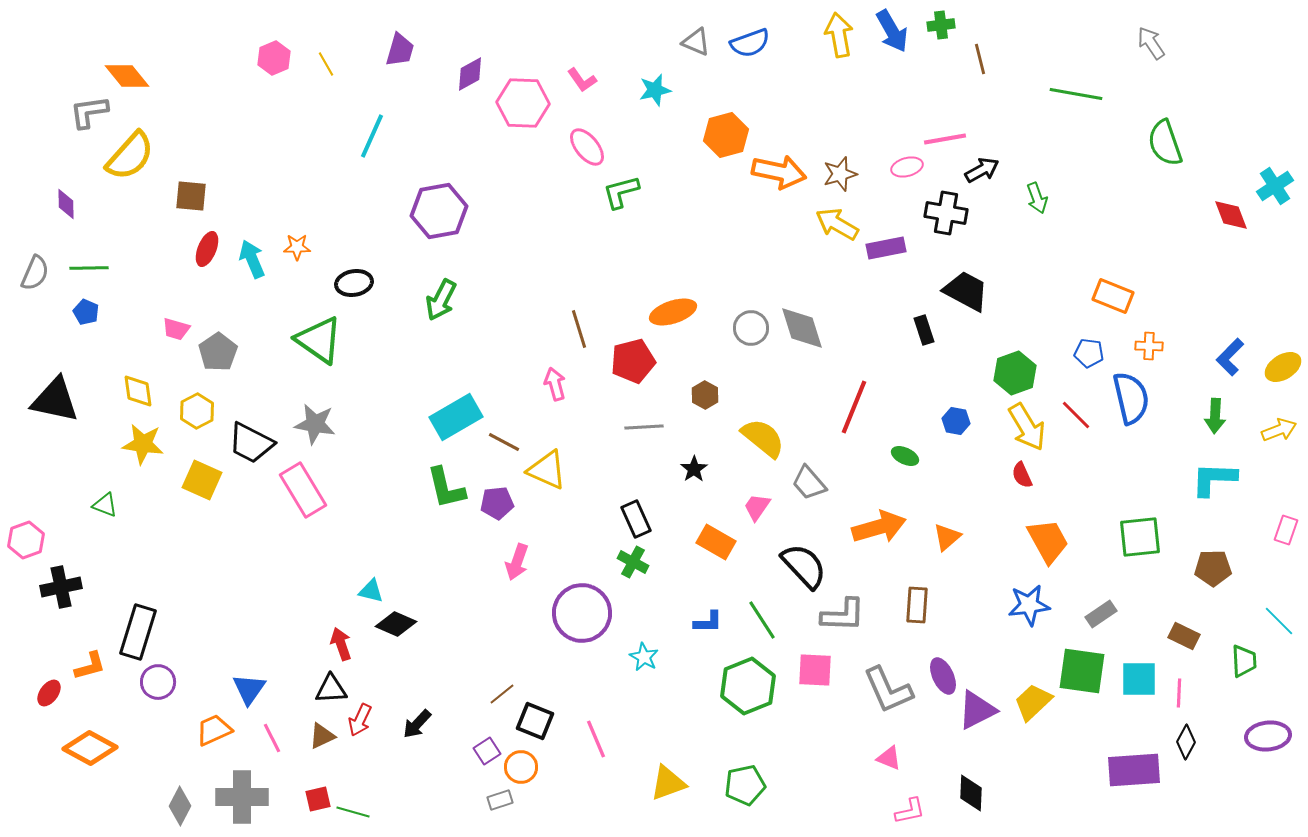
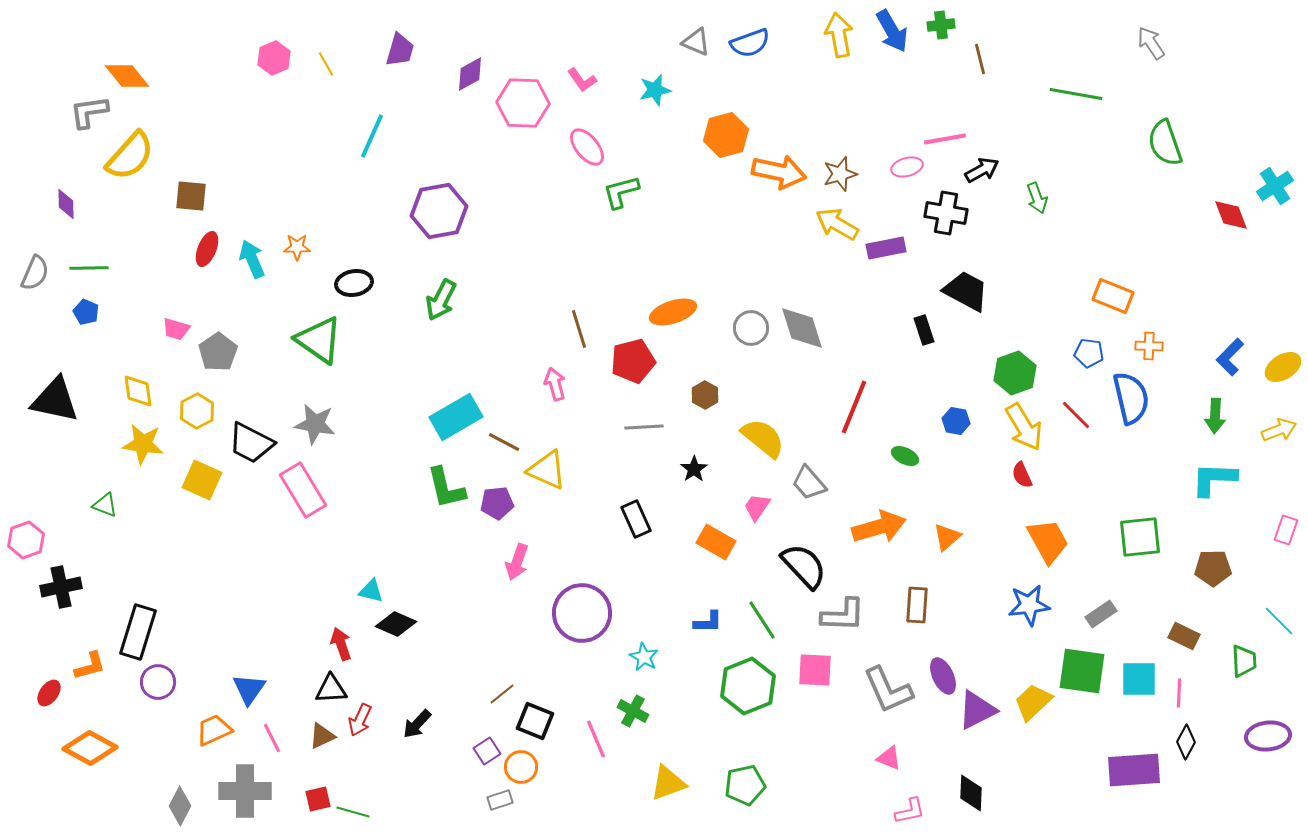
yellow arrow at (1027, 427): moved 3 px left
green cross at (633, 562): moved 149 px down
gray cross at (242, 797): moved 3 px right, 6 px up
